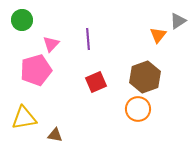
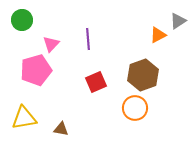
orange triangle: rotated 24 degrees clockwise
brown hexagon: moved 2 px left, 2 px up
orange circle: moved 3 px left, 1 px up
brown triangle: moved 6 px right, 6 px up
